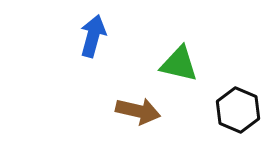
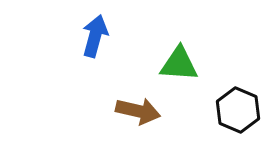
blue arrow: moved 2 px right
green triangle: rotated 9 degrees counterclockwise
